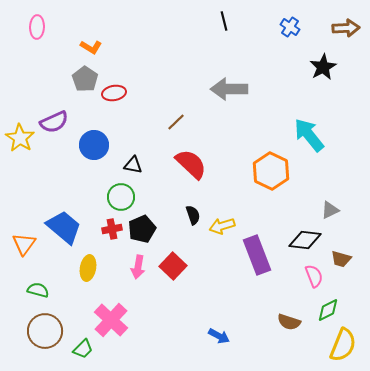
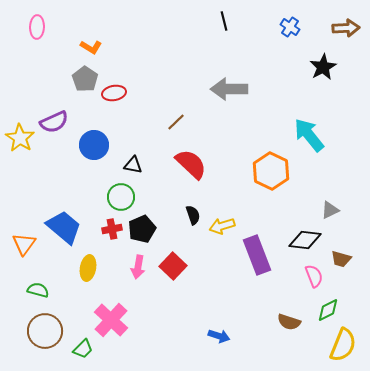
blue arrow: rotated 10 degrees counterclockwise
